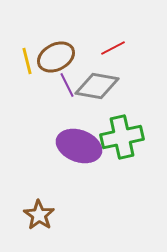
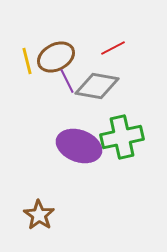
purple line: moved 4 px up
